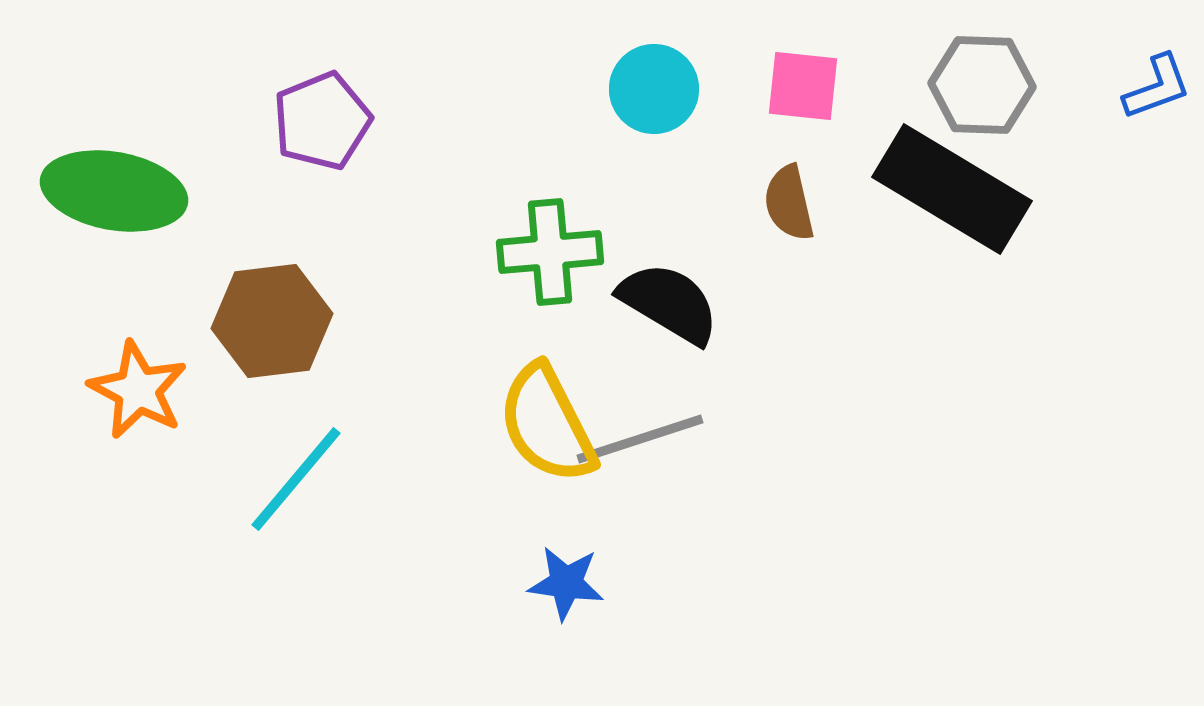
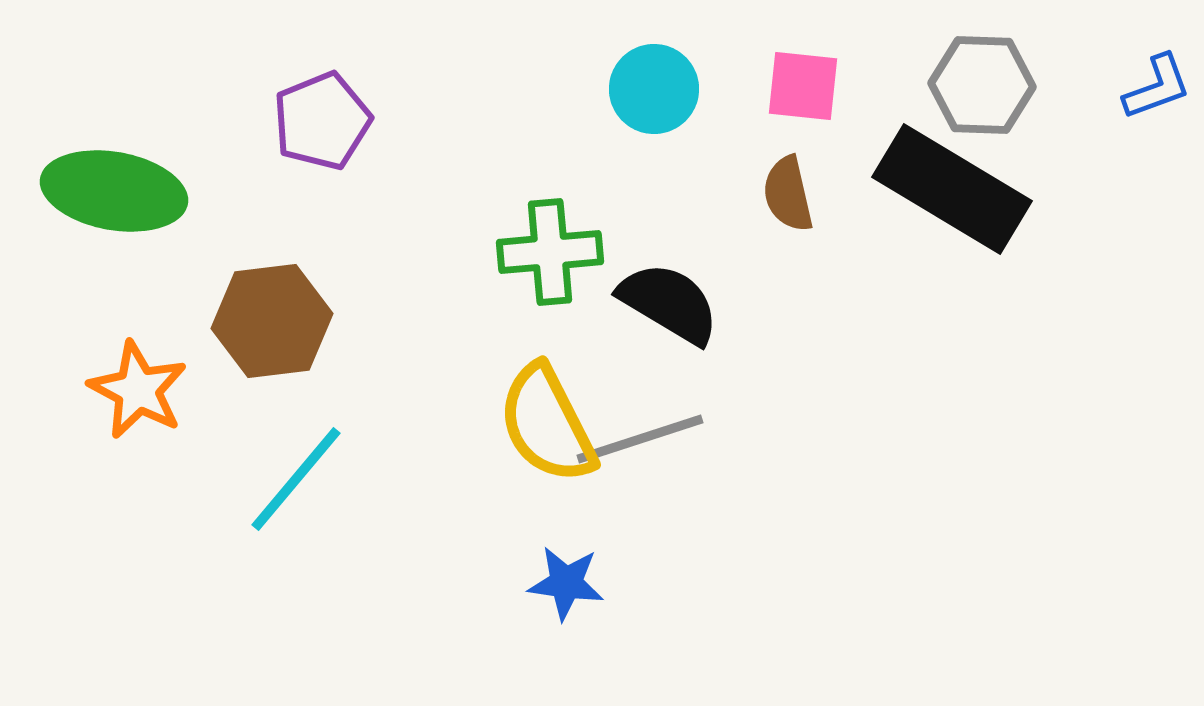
brown semicircle: moved 1 px left, 9 px up
